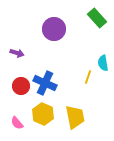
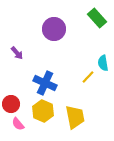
purple arrow: rotated 32 degrees clockwise
yellow line: rotated 24 degrees clockwise
red circle: moved 10 px left, 18 px down
yellow hexagon: moved 3 px up
pink semicircle: moved 1 px right, 1 px down
